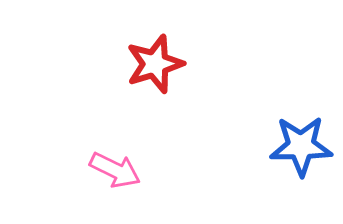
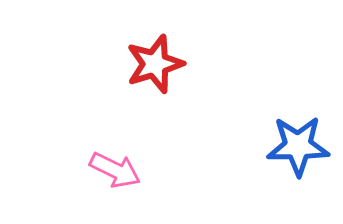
blue star: moved 3 px left
